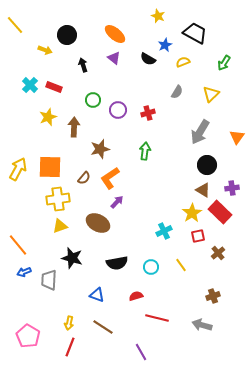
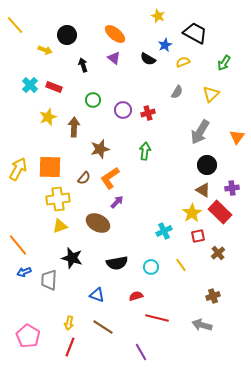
purple circle at (118, 110): moved 5 px right
